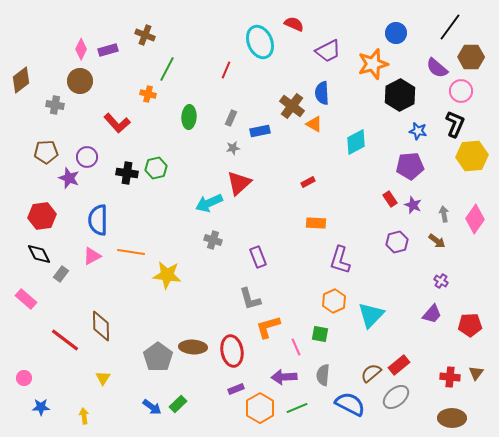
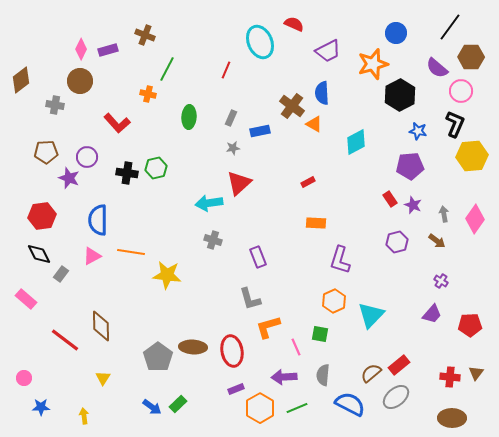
cyan arrow at (209, 203): rotated 16 degrees clockwise
